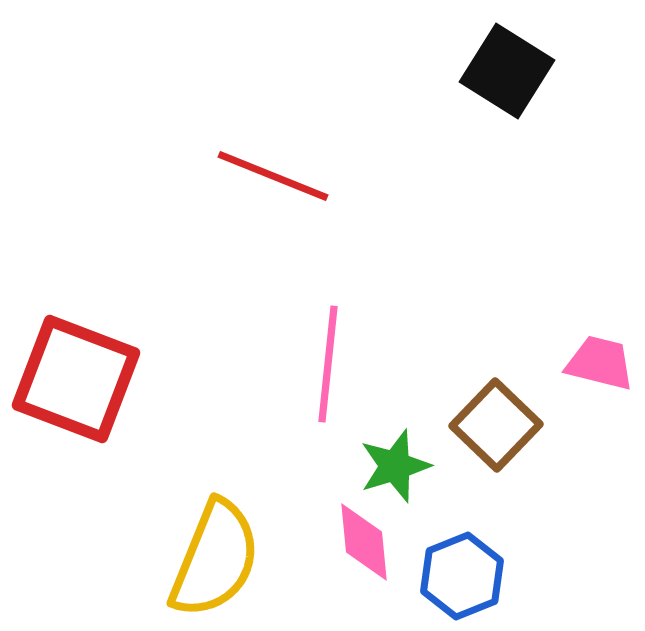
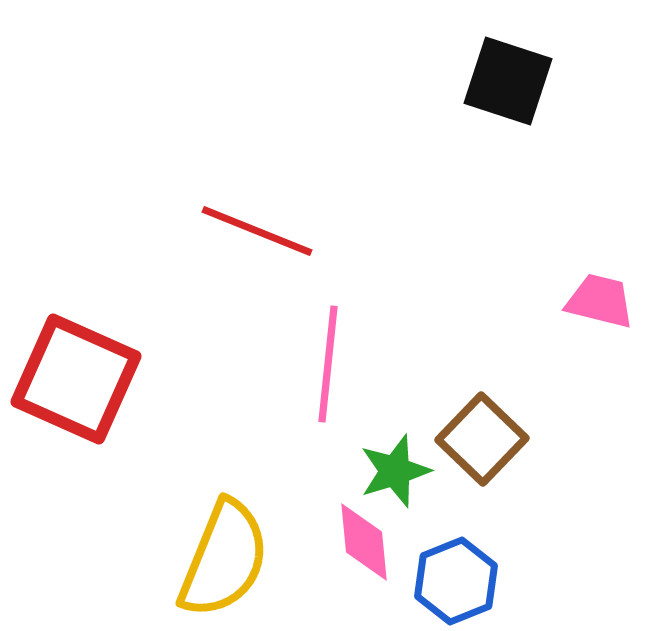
black square: moved 1 px right, 10 px down; rotated 14 degrees counterclockwise
red line: moved 16 px left, 55 px down
pink trapezoid: moved 62 px up
red square: rotated 3 degrees clockwise
brown square: moved 14 px left, 14 px down
green star: moved 5 px down
yellow semicircle: moved 9 px right
blue hexagon: moved 6 px left, 5 px down
